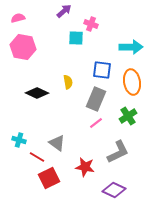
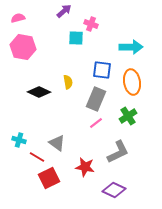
black diamond: moved 2 px right, 1 px up
